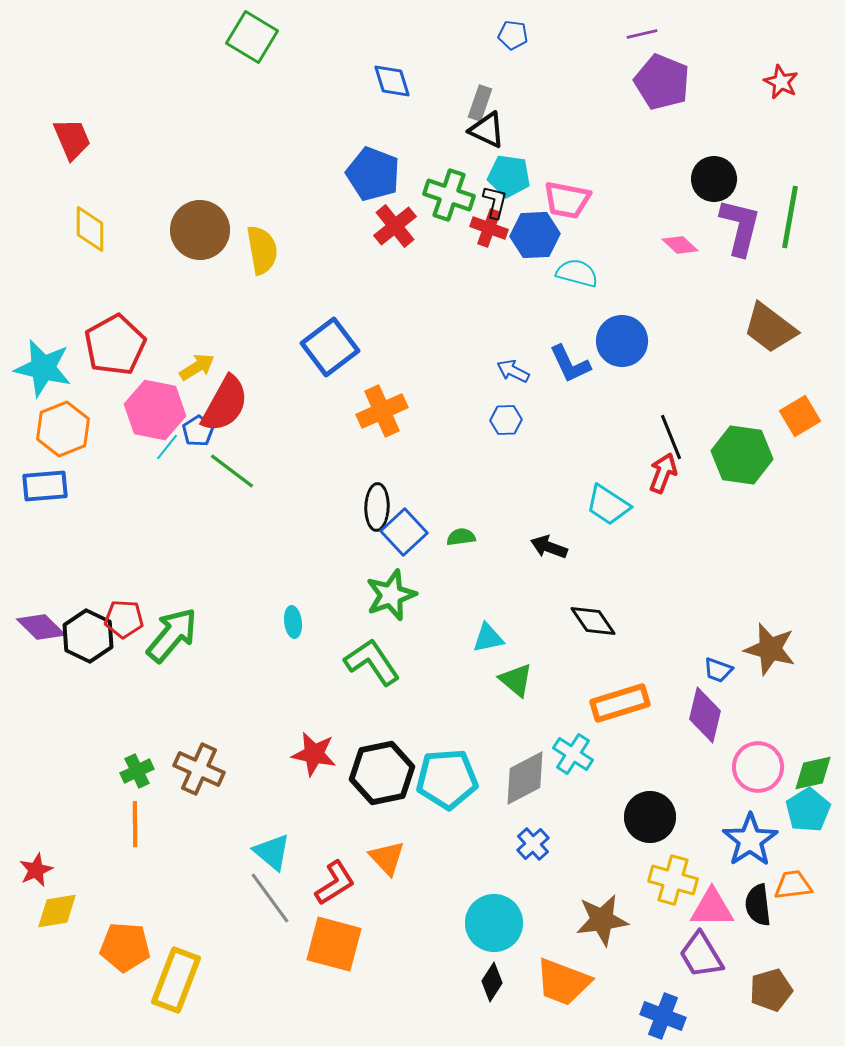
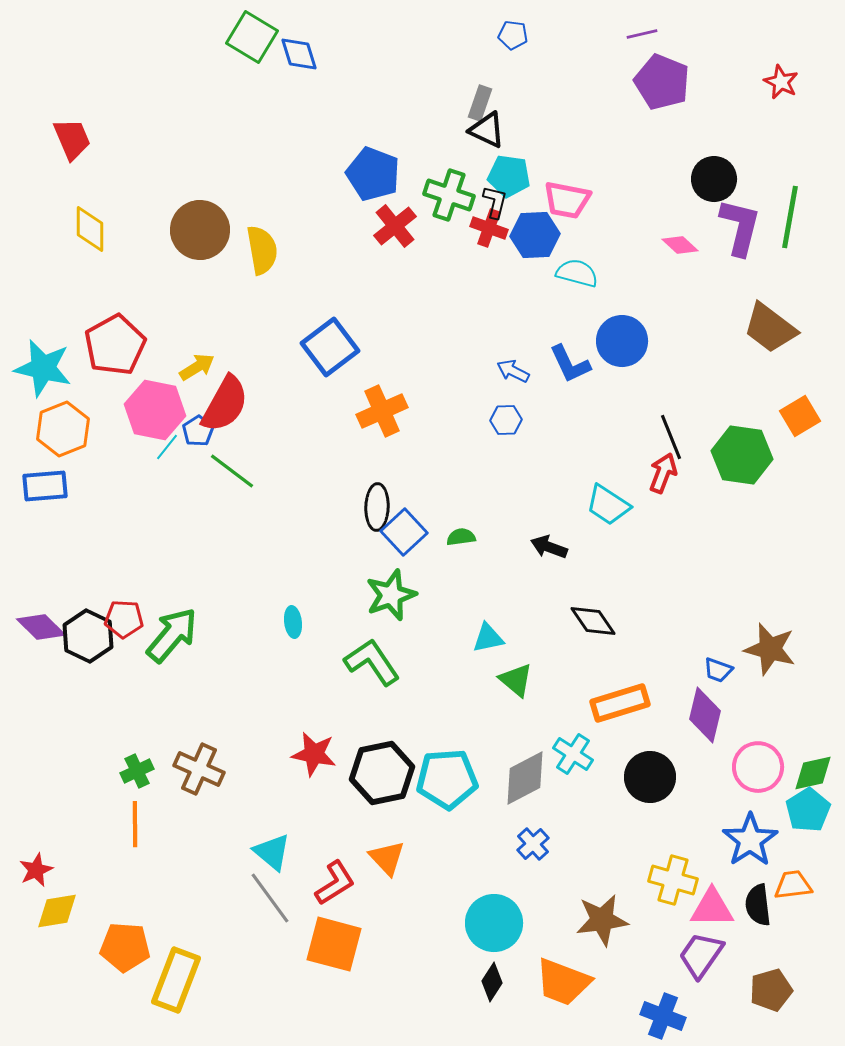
blue diamond at (392, 81): moved 93 px left, 27 px up
black circle at (650, 817): moved 40 px up
purple trapezoid at (701, 955): rotated 66 degrees clockwise
